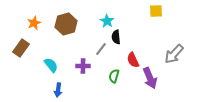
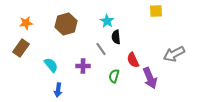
orange star: moved 8 px left; rotated 16 degrees clockwise
gray line: rotated 72 degrees counterclockwise
gray arrow: rotated 20 degrees clockwise
